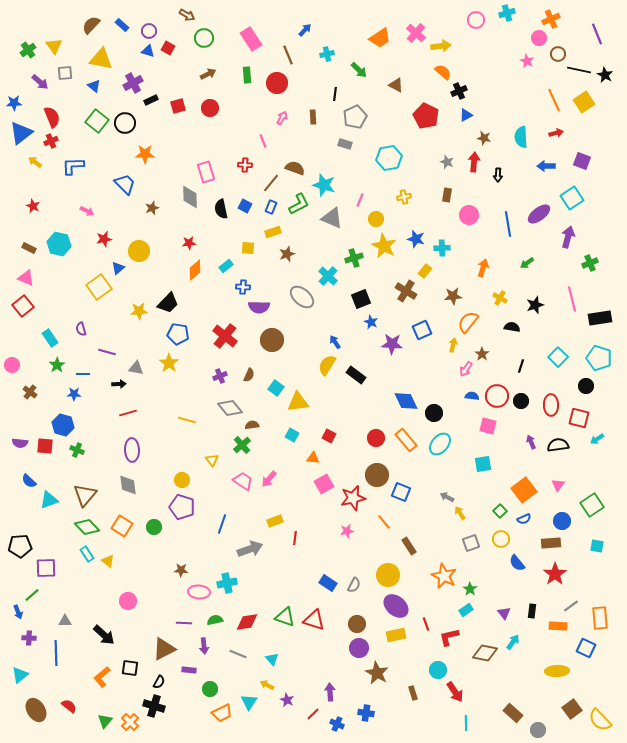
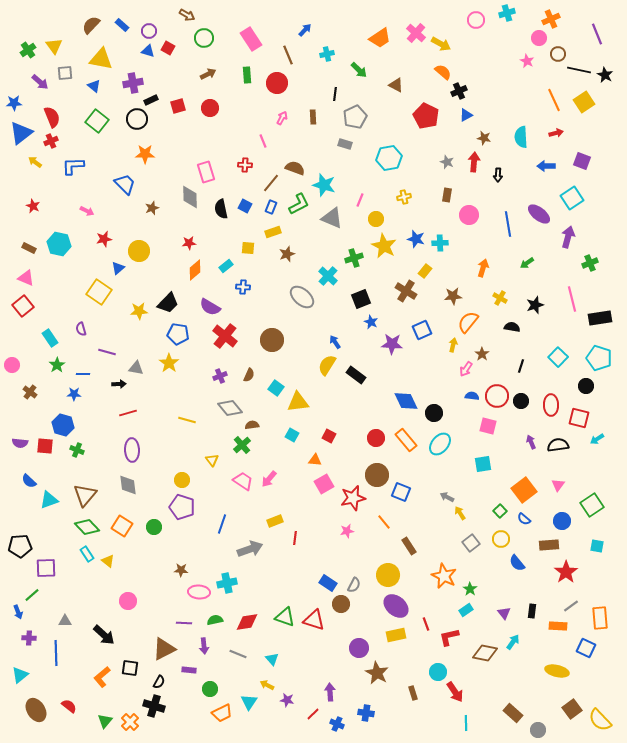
yellow arrow at (441, 46): moved 2 px up; rotated 36 degrees clockwise
purple cross at (133, 83): rotated 18 degrees clockwise
black circle at (125, 123): moved 12 px right, 4 px up
purple ellipse at (539, 214): rotated 75 degrees clockwise
cyan cross at (442, 248): moved 2 px left, 5 px up
yellow square at (99, 287): moved 5 px down; rotated 20 degrees counterclockwise
purple semicircle at (259, 307): moved 49 px left; rotated 30 degrees clockwise
orange triangle at (313, 458): moved 2 px right, 2 px down
blue semicircle at (524, 519): rotated 64 degrees clockwise
gray square at (471, 543): rotated 18 degrees counterclockwise
brown rectangle at (551, 543): moved 2 px left, 2 px down
red star at (555, 574): moved 11 px right, 2 px up
brown circle at (357, 624): moved 16 px left, 20 px up
cyan circle at (438, 670): moved 2 px down
yellow ellipse at (557, 671): rotated 15 degrees clockwise
purple star at (287, 700): rotated 16 degrees counterclockwise
